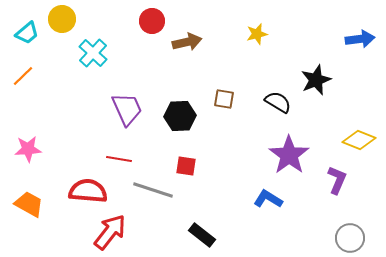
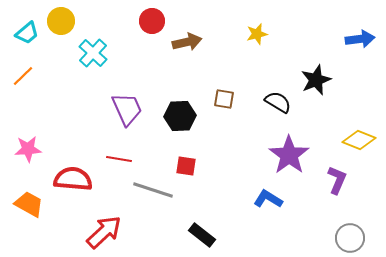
yellow circle: moved 1 px left, 2 px down
red semicircle: moved 15 px left, 12 px up
red arrow: moved 6 px left; rotated 9 degrees clockwise
